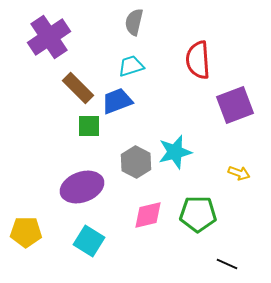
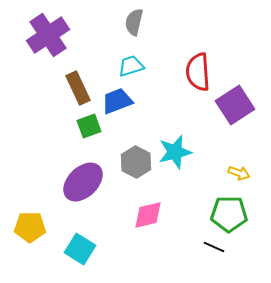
purple cross: moved 1 px left, 2 px up
red semicircle: moved 12 px down
brown rectangle: rotated 20 degrees clockwise
purple square: rotated 12 degrees counterclockwise
green square: rotated 20 degrees counterclockwise
purple ellipse: moved 1 px right, 5 px up; rotated 24 degrees counterclockwise
green pentagon: moved 31 px right
yellow pentagon: moved 4 px right, 5 px up
cyan square: moved 9 px left, 8 px down
black line: moved 13 px left, 17 px up
